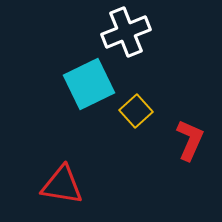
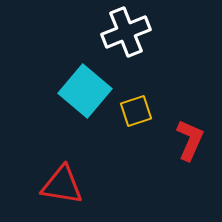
cyan square: moved 4 px left, 7 px down; rotated 24 degrees counterclockwise
yellow square: rotated 24 degrees clockwise
